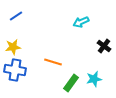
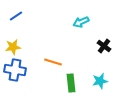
cyan star: moved 6 px right, 2 px down
green rectangle: rotated 42 degrees counterclockwise
